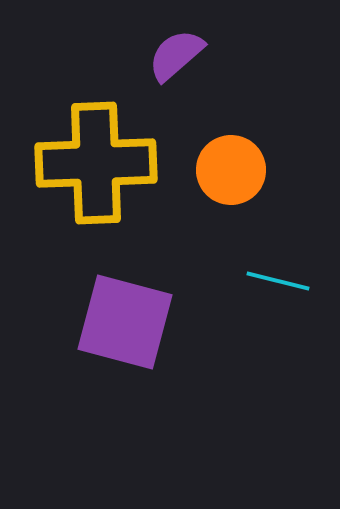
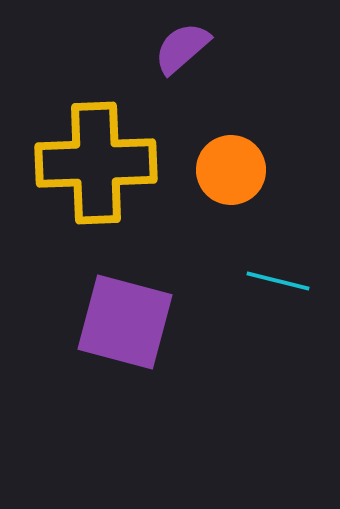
purple semicircle: moved 6 px right, 7 px up
